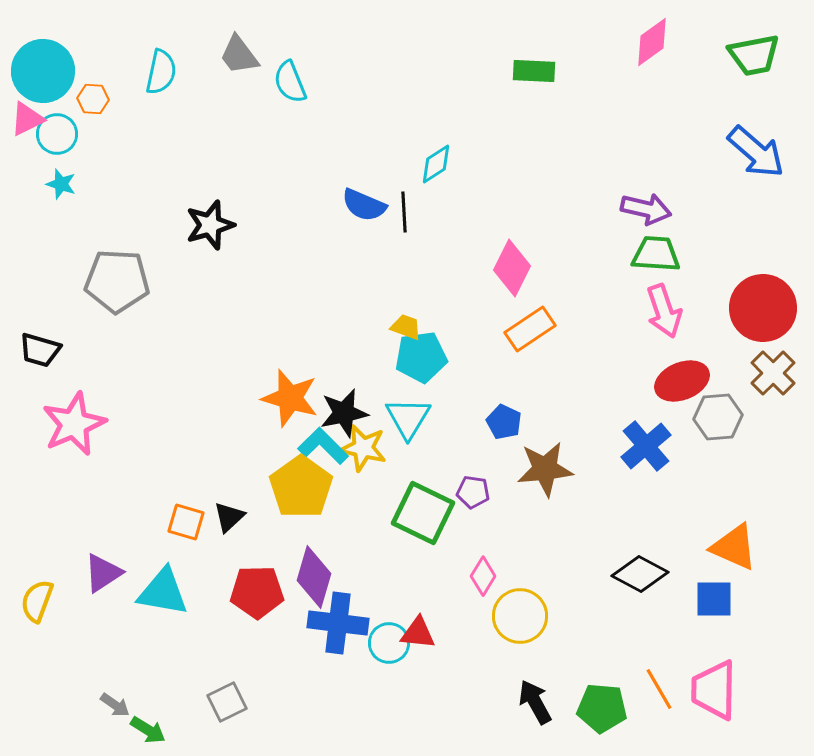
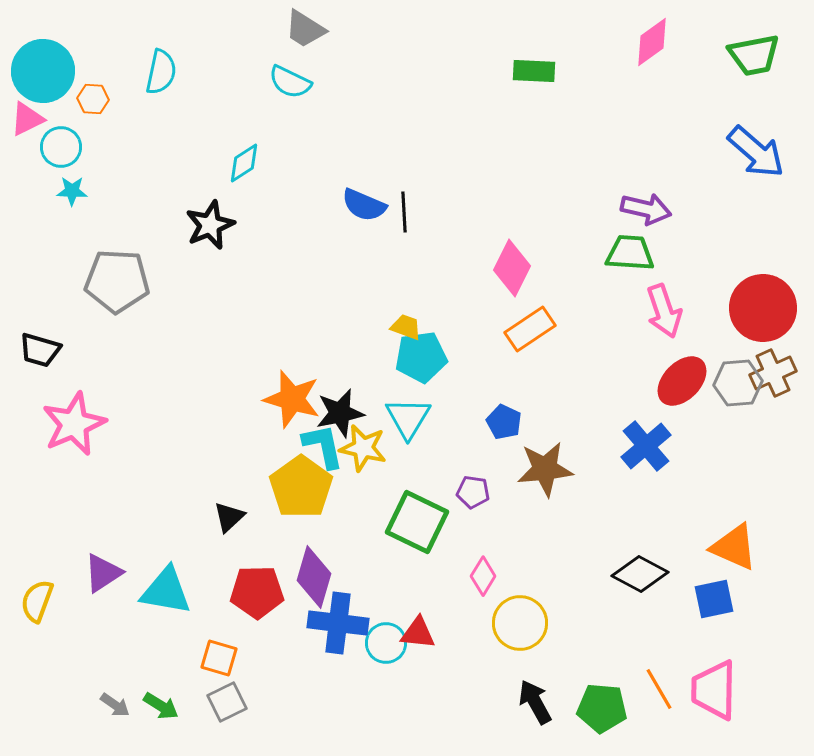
gray trapezoid at (239, 55): moved 66 px right, 26 px up; rotated 21 degrees counterclockwise
cyan semicircle at (290, 82): rotated 42 degrees counterclockwise
cyan circle at (57, 134): moved 4 px right, 13 px down
cyan diamond at (436, 164): moved 192 px left, 1 px up
cyan star at (61, 184): moved 11 px right, 7 px down; rotated 16 degrees counterclockwise
black star at (210, 225): rotated 6 degrees counterclockwise
green trapezoid at (656, 254): moved 26 px left, 1 px up
brown cross at (773, 373): rotated 21 degrees clockwise
red ellipse at (682, 381): rotated 24 degrees counterclockwise
orange star at (290, 398): moved 2 px right, 1 px down
black star at (344, 413): moved 4 px left
gray hexagon at (718, 417): moved 20 px right, 34 px up
cyan L-shape at (323, 446): rotated 33 degrees clockwise
green square at (423, 513): moved 6 px left, 9 px down
orange square at (186, 522): moved 33 px right, 136 px down
cyan triangle at (163, 592): moved 3 px right, 1 px up
blue square at (714, 599): rotated 12 degrees counterclockwise
yellow circle at (520, 616): moved 7 px down
cyan circle at (389, 643): moved 3 px left
green arrow at (148, 730): moved 13 px right, 24 px up
